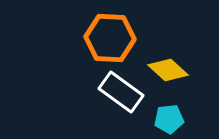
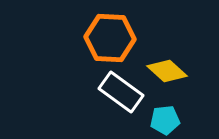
yellow diamond: moved 1 px left, 1 px down
cyan pentagon: moved 4 px left, 1 px down
